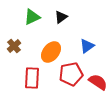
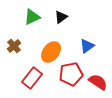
red rectangle: rotated 35 degrees clockwise
